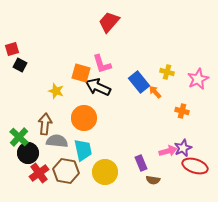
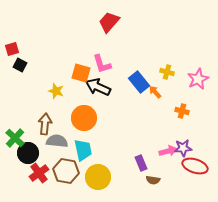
green cross: moved 4 px left, 1 px down
purple star: rotated 18 degrees clockwise
yellow circle: moved 7 px left, 5 px down
